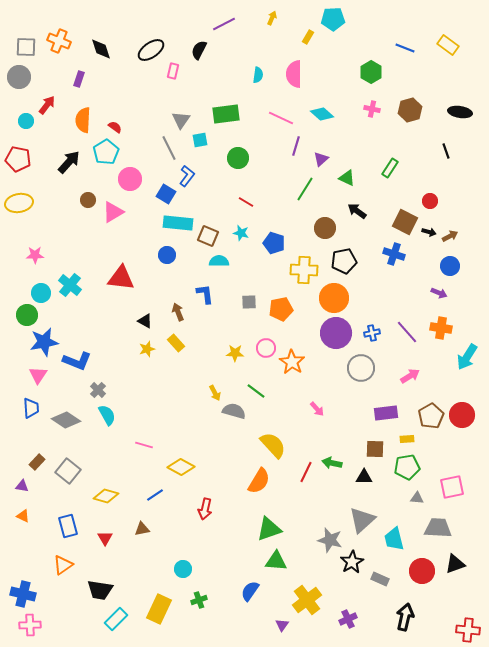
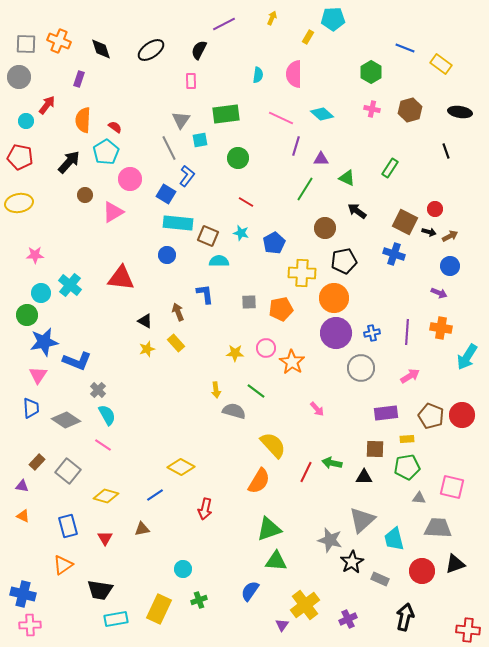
yellow rectangle at (448, 45): moved 7 px left, 19 px down
gray square at (26, 47): moved 3 px up
pink rectangle at (173, 71): moved 18 px right, 10 px down; rotated 14 degrees counterclockwise
red pentagon at (18, 159): moved 2 px right, 2 px up
purple triangle at (321, 159): rotated 42 degrees clockwise
brown circle at (88, 200): moved 3 px left, 5 px up
red circle at (430, 201): moved 5 px right, 8 px down
blue pentagon at (274, 243): rotated 25 degrees clockwise
yellow cross at (304, 270): moved 2 px left, 3 px down
purple line at (407, 332): rotated 45 degrees clockwise
yellow arrow at (215, 393): moved 1 px right, 3 px up; rotated 21 degrees clockwise
brown pentagon at (431, 416): rotated 20 degrees counterclockwise
pink line at (144, 445): moved 41 px left; rotated 18 degrees clockwise
pink square at (452, 487): rotated 25 degrees clockwise
gray triangle at (417, 498): moved 2 px right
yellow cross at (307, 600): moved 2 px left, 5 px down
cyan rectangle at (116, 619): rotated 35 degrees clockwise
